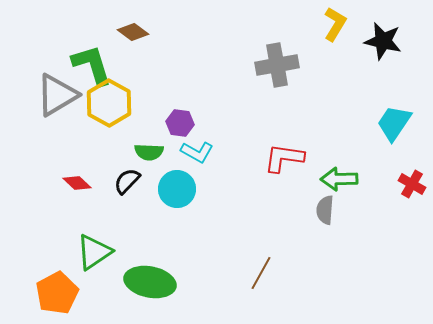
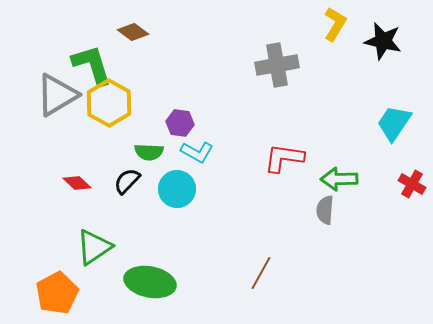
green triangle: moved 5 px up
